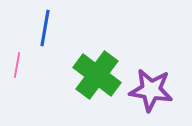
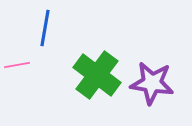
pink line: rotated 70 degrees clockwise
purple star: moved 1 px right, 7 px up
